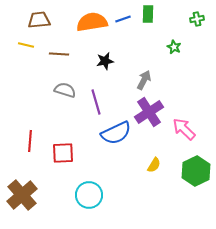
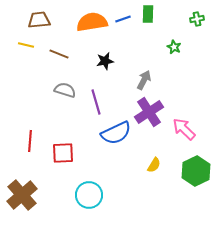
brown line: rotated 18 degrees clockwise
